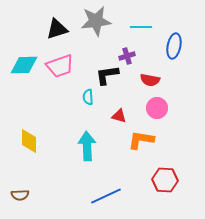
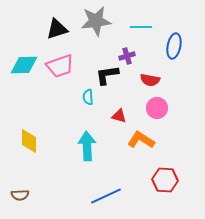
orange L-shape: rotated 24 degrees clockwise
